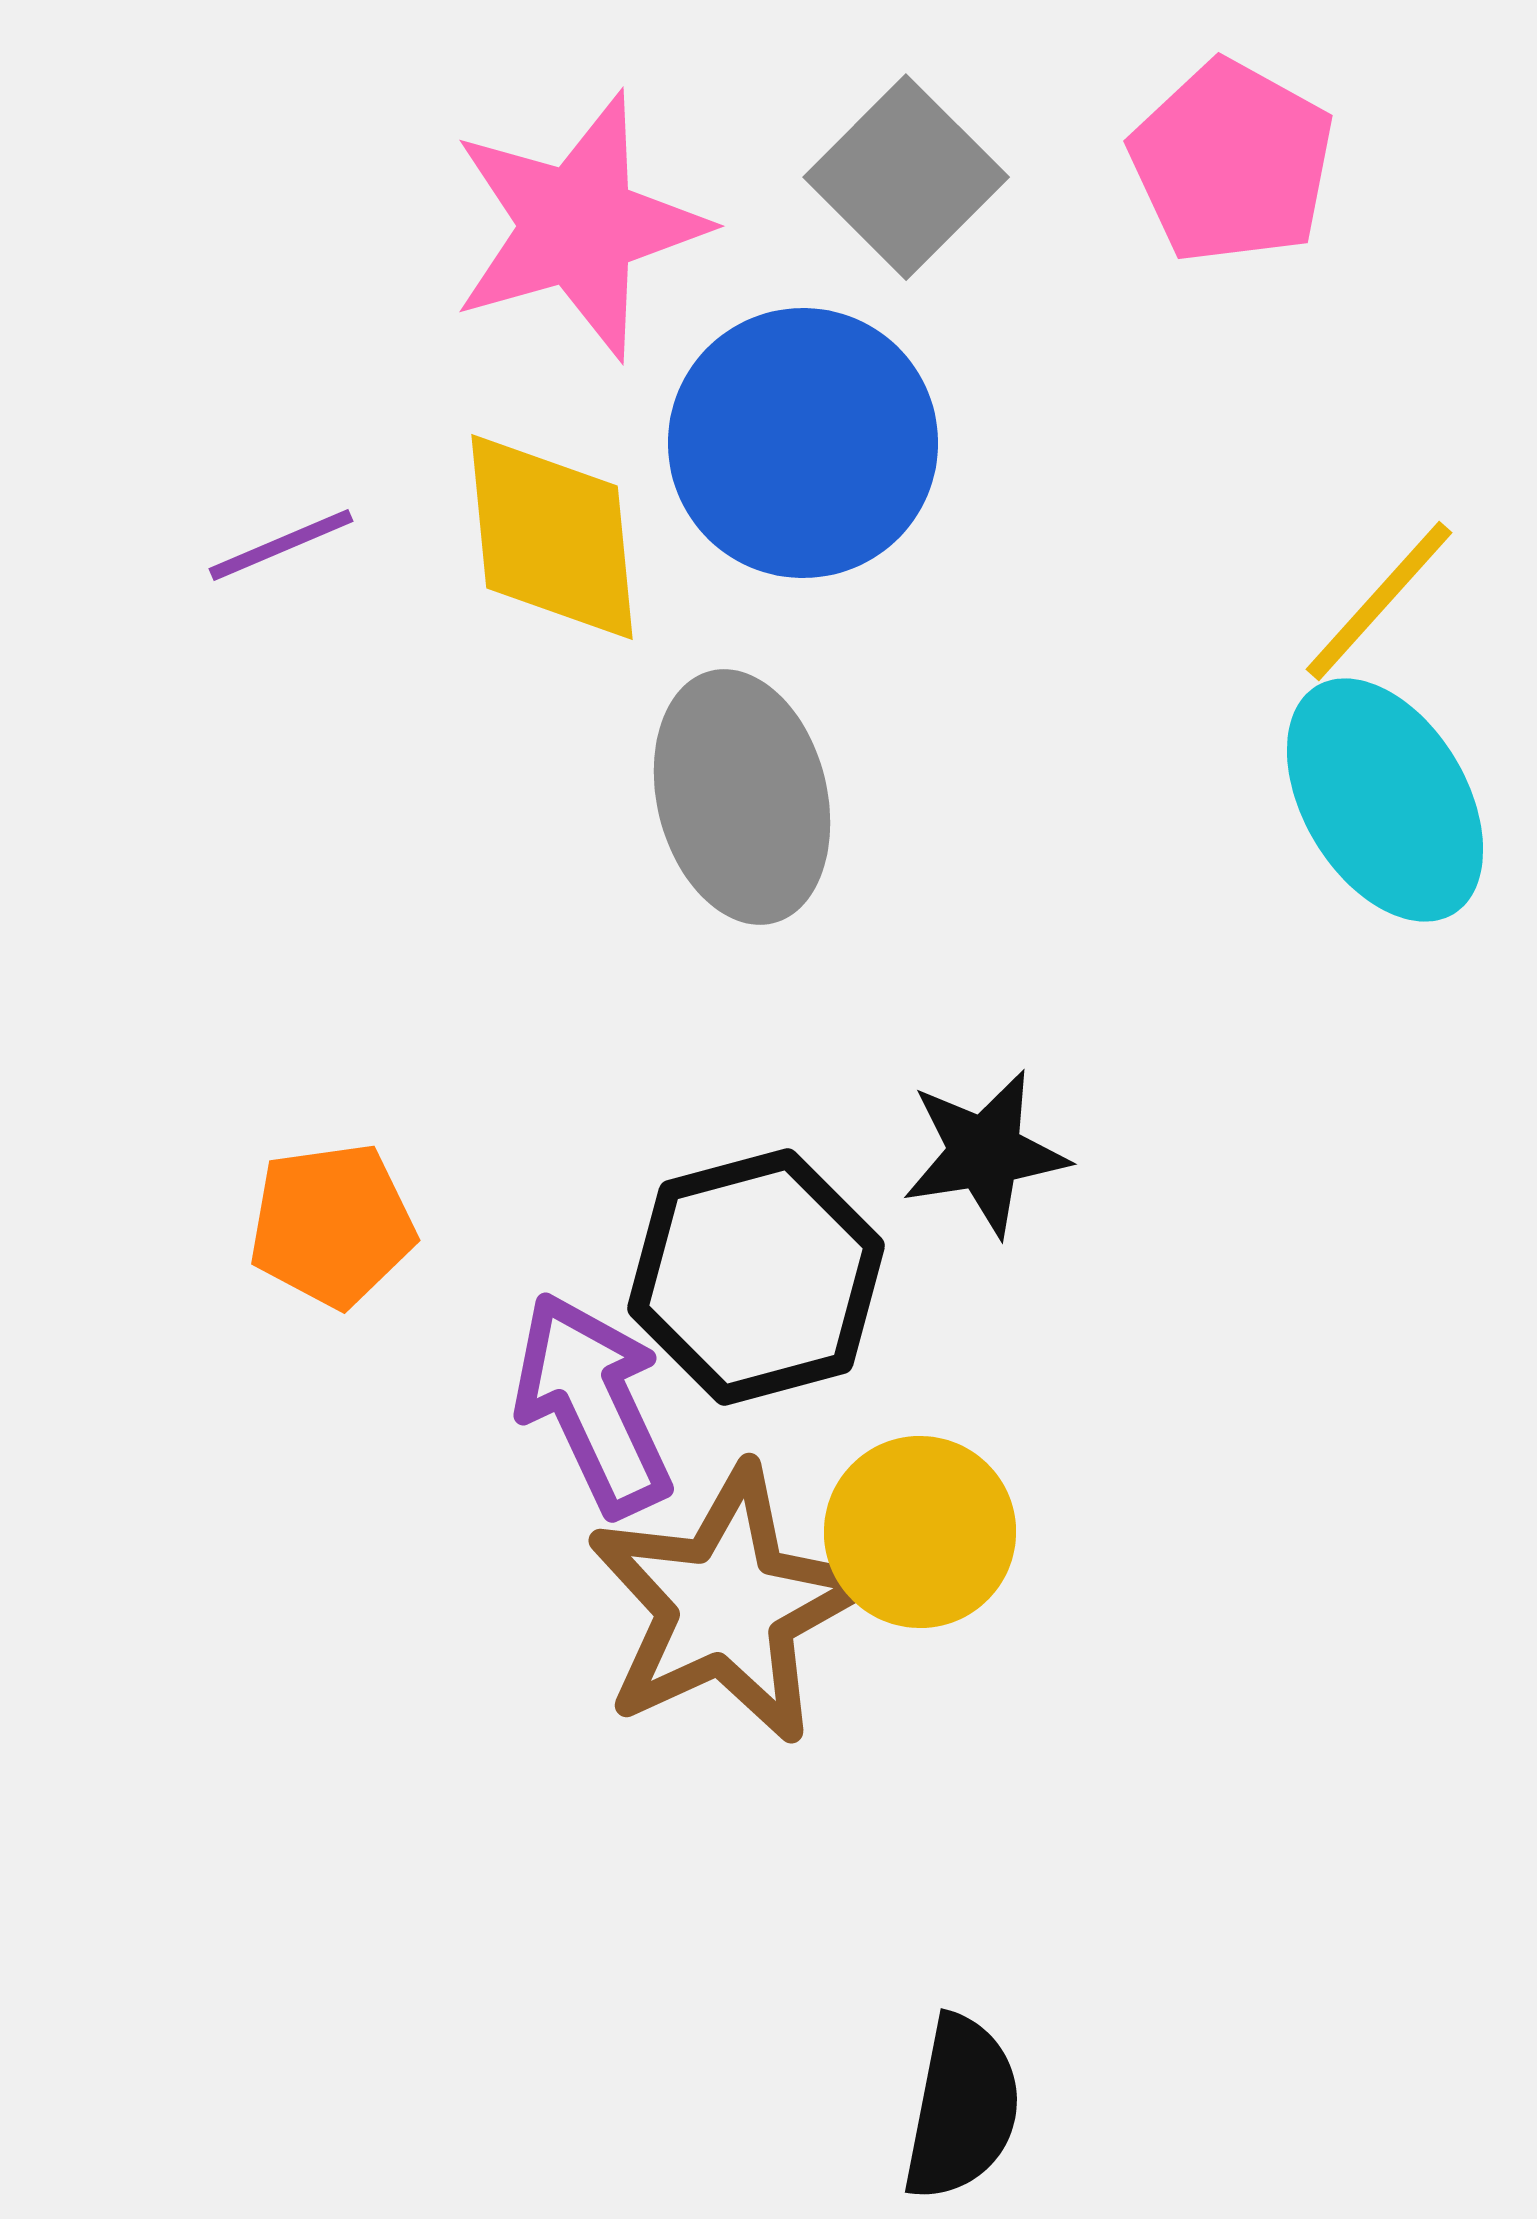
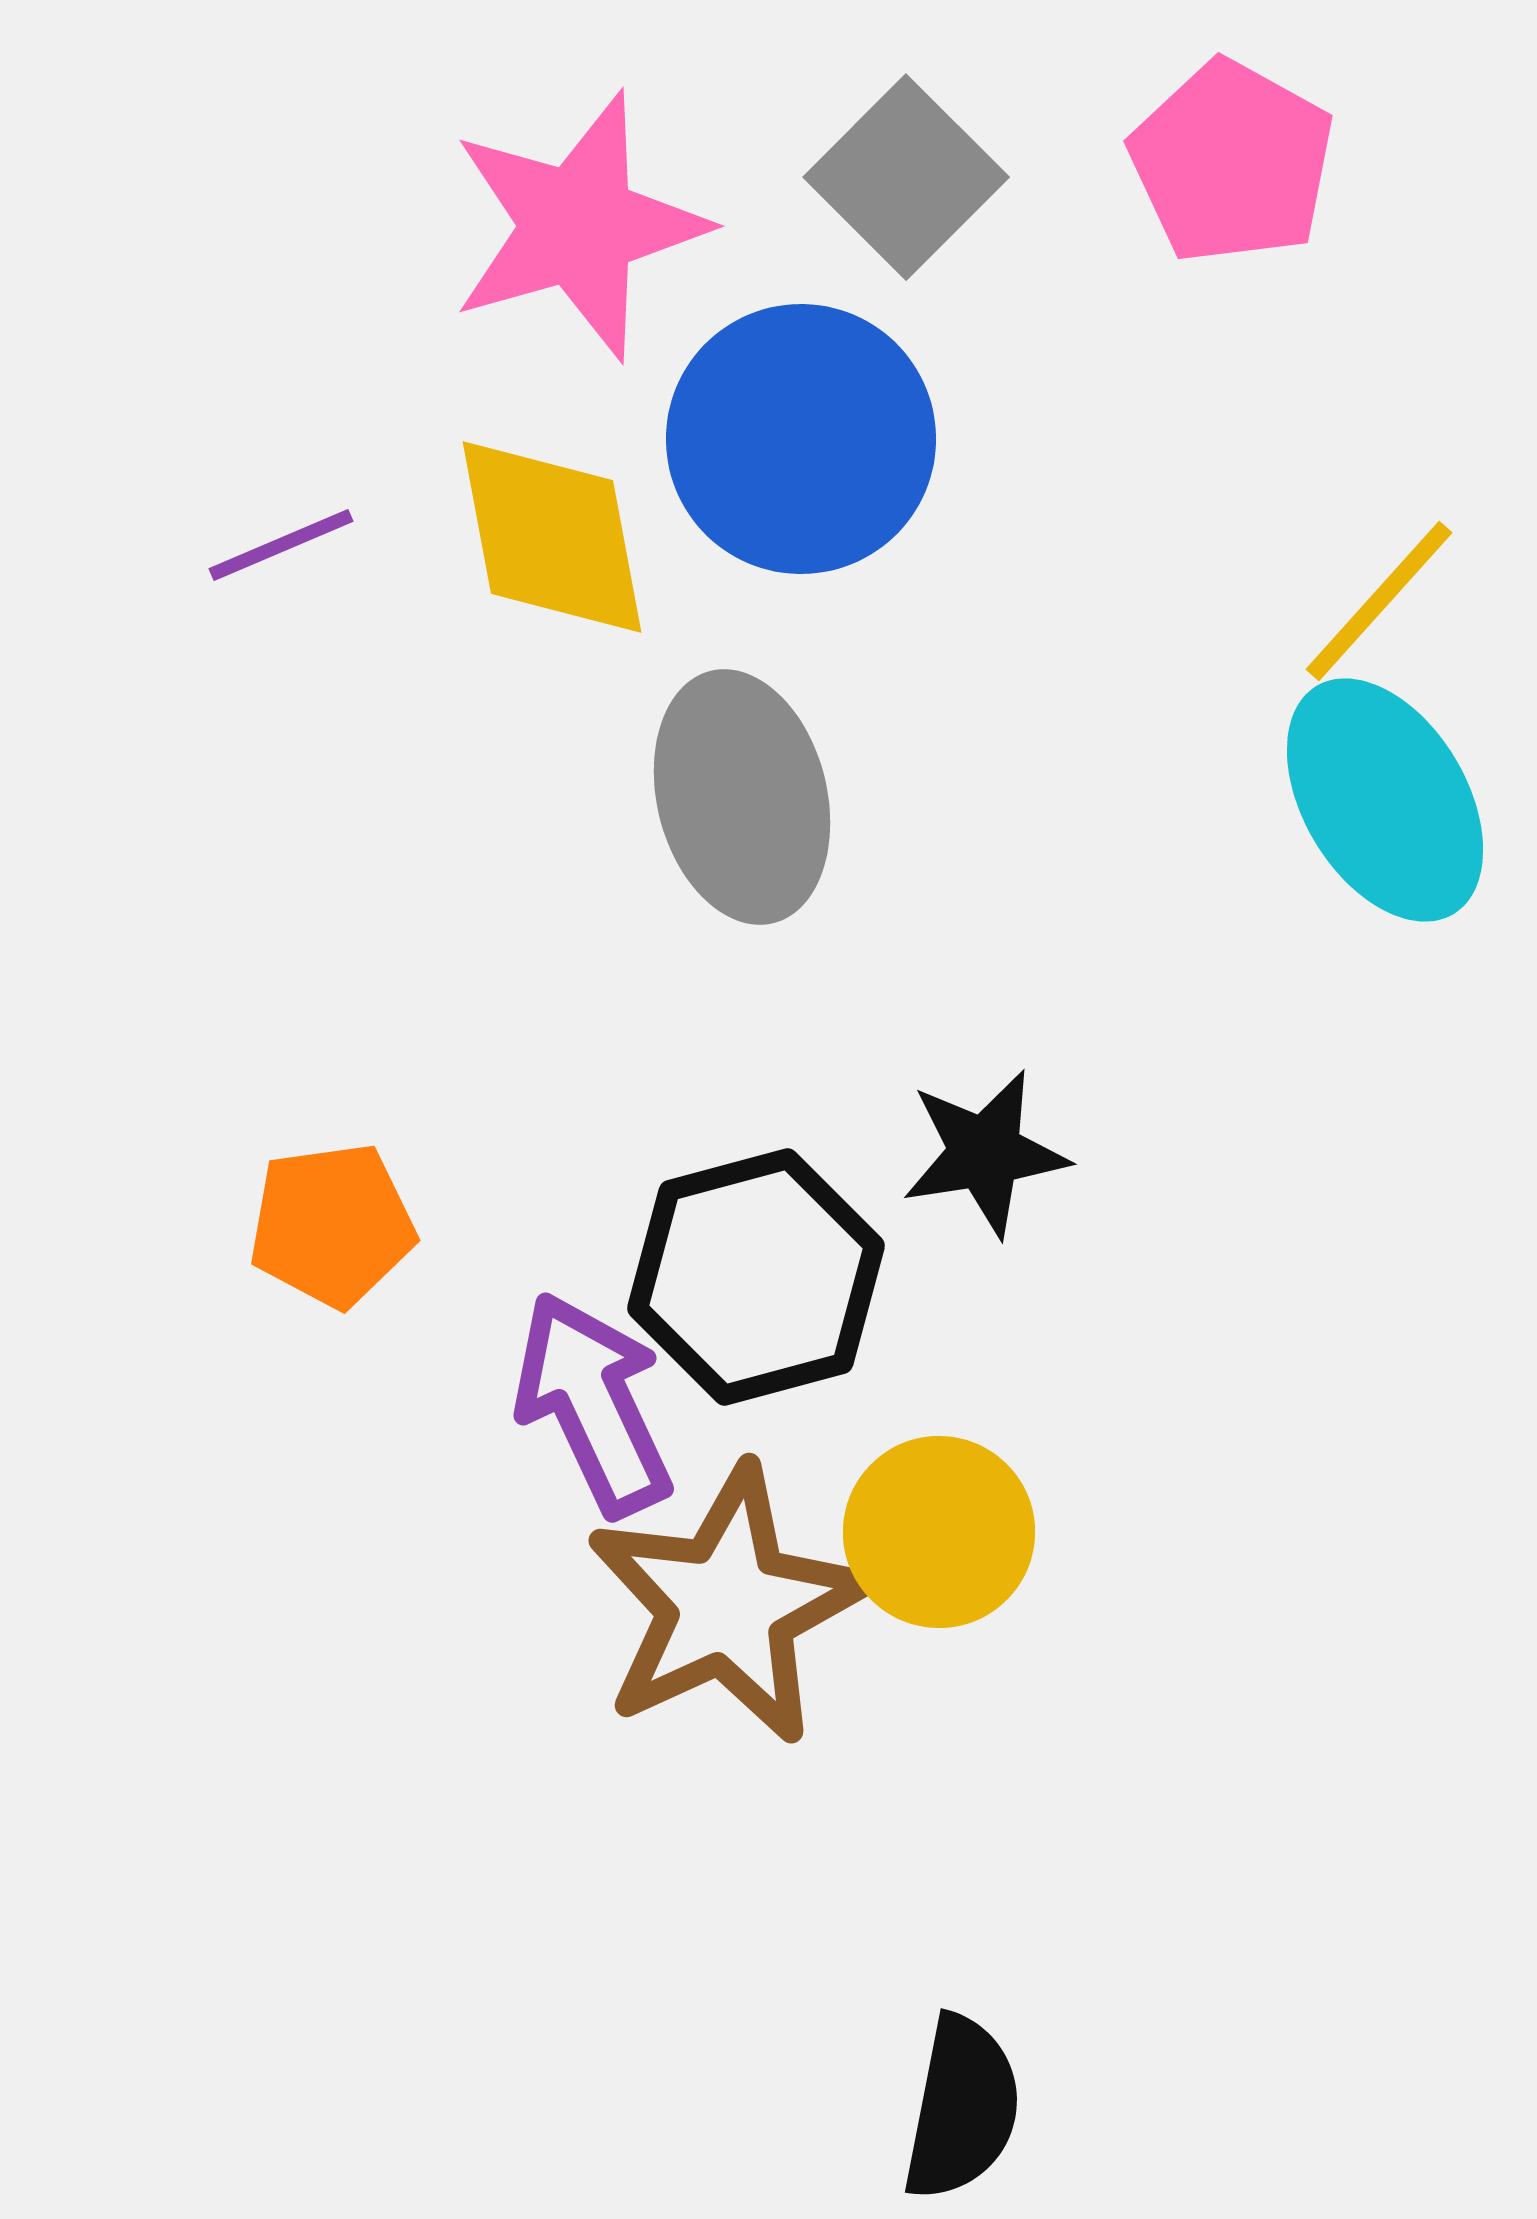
blue circle: moved 2 px left, 4 px up
yellow diamond: rotated 5 degrees counterclockwise
yellow circle: moved 19 px right
